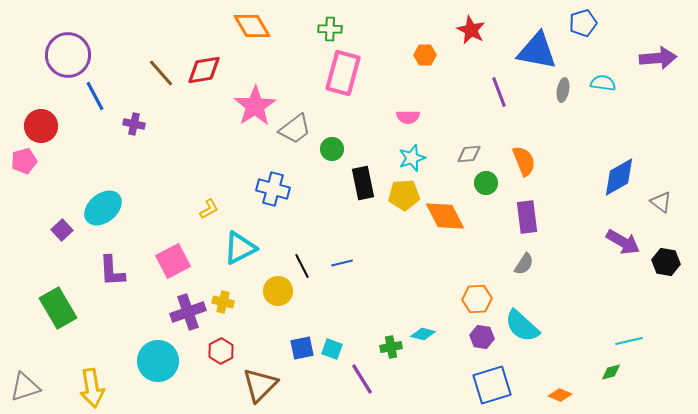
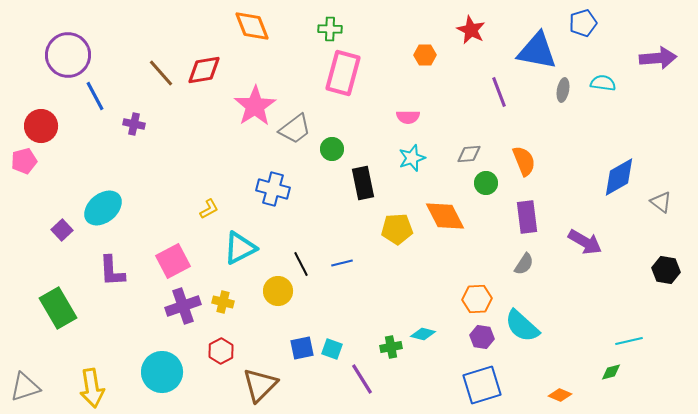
orange diamond at (252, 26): rotated 9 degrees clockwise
yellow pentagon at (404, 195): moved 7 px left, 34 px down
purple arrow at (623, 242): moved 38 px left
black hexagon at (666, 262): moved 8 px down
black line at (302, 266): moved 1 px left, 2 px up
purple cross at (188, 312): moved 5 px left, 6 px up
cyan circle at (158, 361): moved 4 px right, 11 px down
blue square at (492, 385): moved 10 px left
